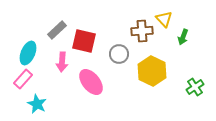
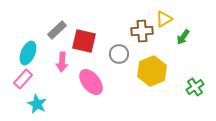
yellow triangle: rotated 42 degrees clockwise
green arrow: rotated 14 degrees clockwise
yellow hexagon: rotated 12 degrees clockwise
